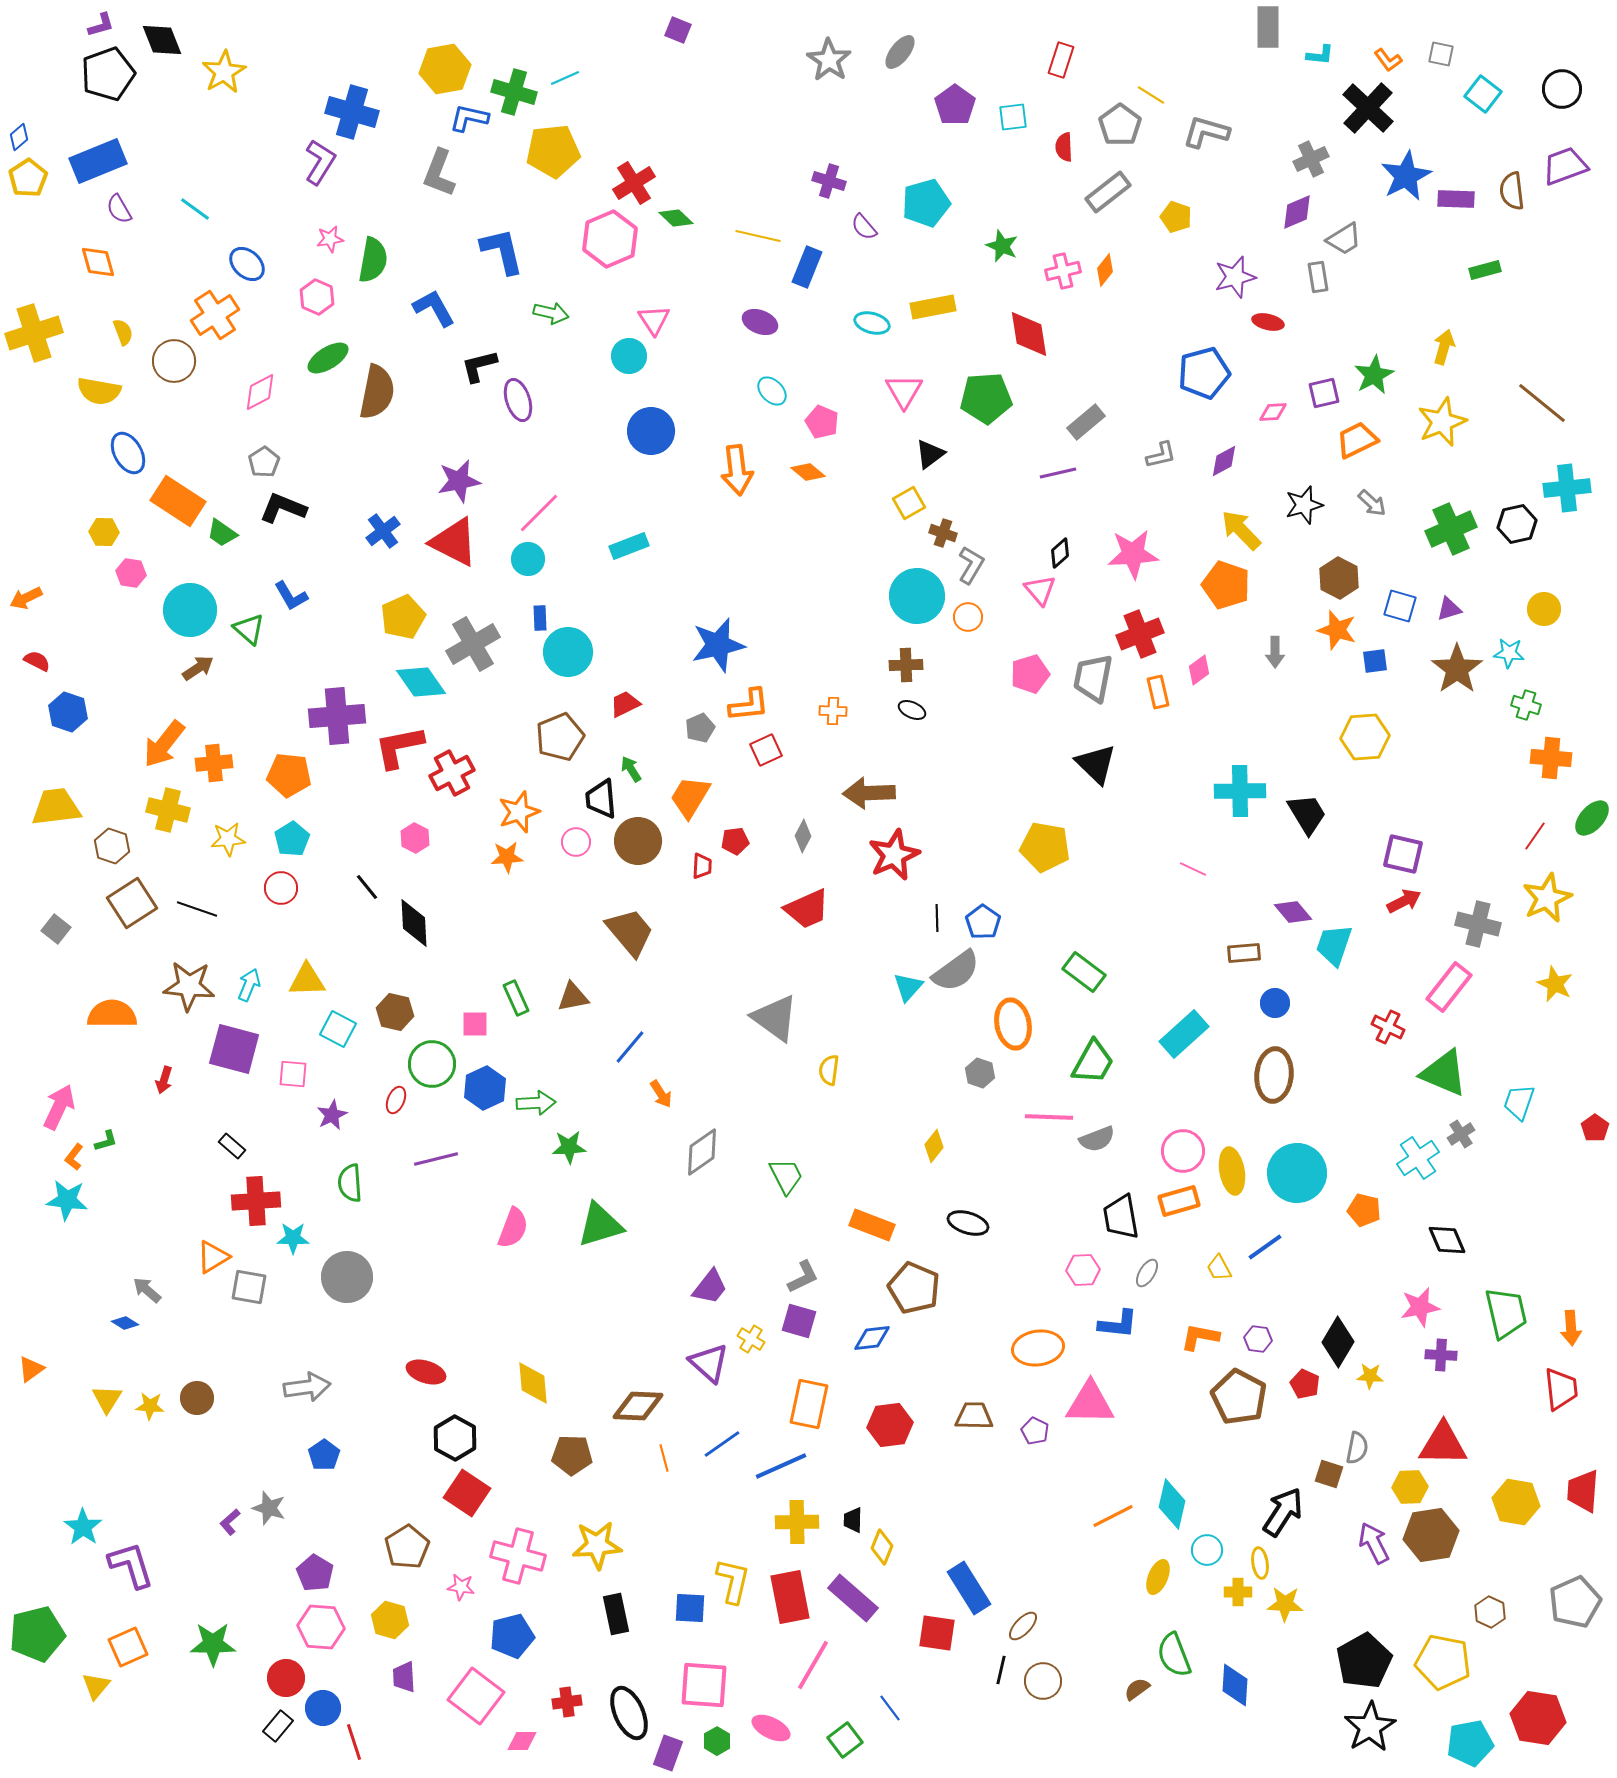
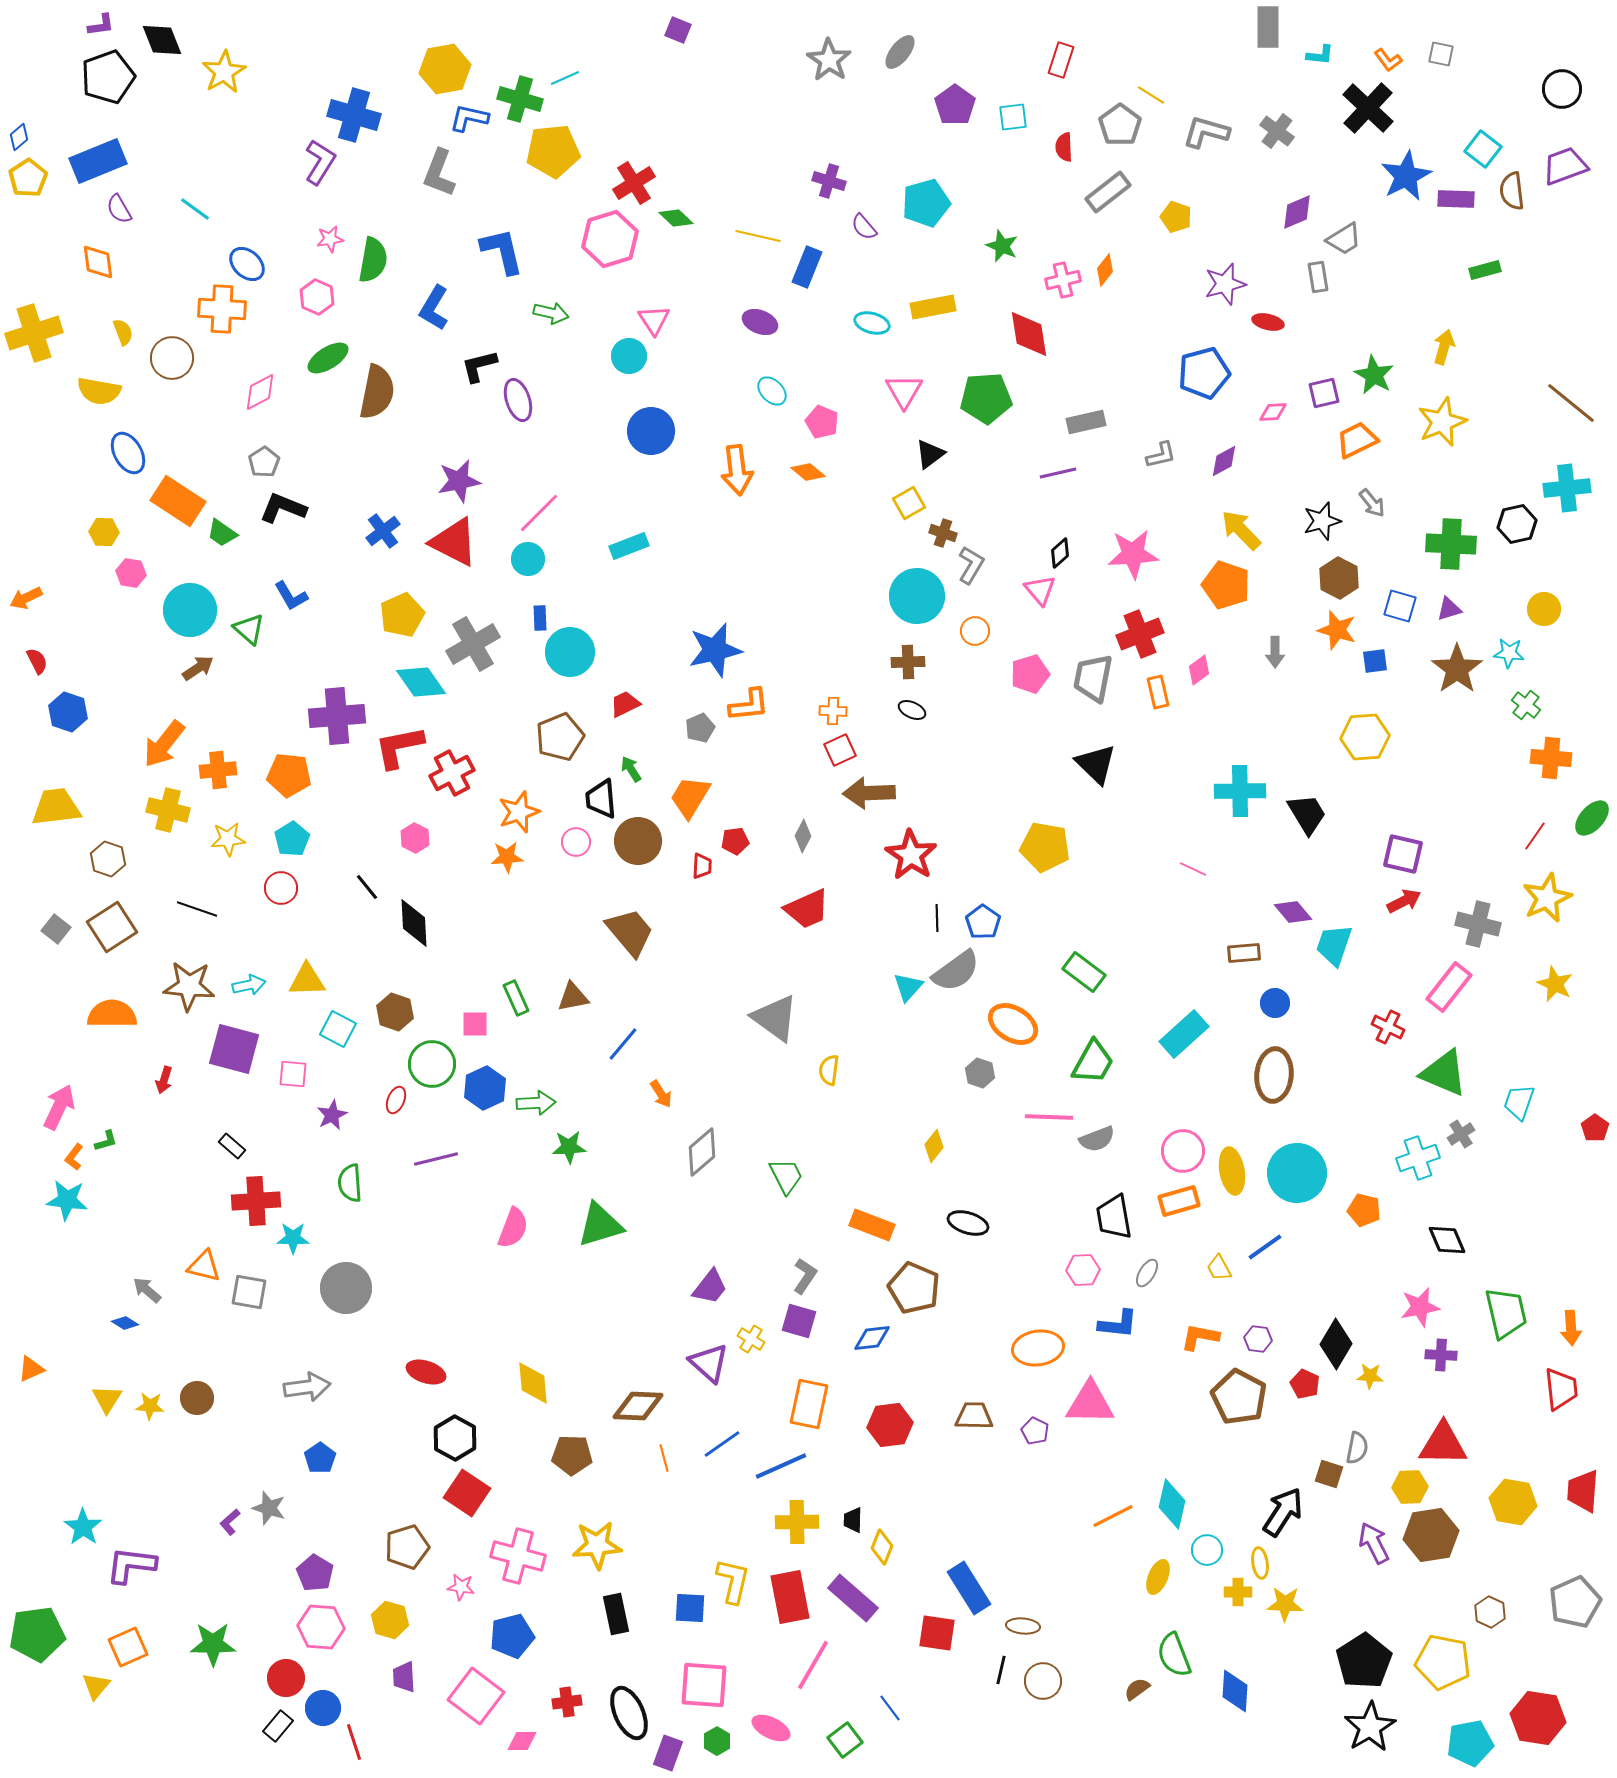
purple L-shape at (101, 25): rotated 8 degrees clockwise
black pentagon at (108, 74): moved 3 px down
green cross at (514, 92): moved 6 px right, 7 px down
cyan square at (1483, 94): moved 55 px down
blue cross at (352, 112): moved 2 px right, 3 px down
gray cross at (1311, 159): moved 34 px left, 28 px up; rotated 28 degrees counterclockwise
pink hexagon at (610, 239): rotated 6 degrees clockwise
orange diamond at (98, 262): rotated 9 degrees clockwise
pink cross at (1063, 271): moved 9 px down
purple star at (1235, 277): moved 10 px left, 7 px down
blue L-shape at (434, 308): rotated 120 degrees counterclockwise
orange cross at (215, 315): moved 7 px right, 6 px up; rotated 36 degrees clockwise
brown circle at (174, 361): moved 2 px left, 3 px up
green star at (1374, 375): rotated 15 degrees counterclockwise
brown line at (1542, 403): moved 29 px right
gray rectangle at (1086, 422): rotated 27 degrees clockwise
gray arrow at (1372, 503): rotated 8 degrees clockwise
black star at (1304, 505): moved 18 px right, 16 px down
green cross at (1451, 529): moved 15 px down; rotated 27 degrees clockwise
yellow pentagon at (403, 617): moved 1 px left, 2 px up
orange circle at (968, 617): moved 7 px right, 14 px down
blue star at (718, 645): moved 3 px left, 5 px down
cyan circle at (568, 652): moved 2 px right
red semicircle at (37, 661): rotated 36 degrees clockwise
brown cross at (906, 665): moved 2 px right, 3 px up
green cross at (1526, 705): rotated 20 degrees clockwise
red square at (766, 750): moved 74 px right
orange cross at (214, 763): moved 4 px right, 7 px down
brown hexagon at (112, 846): moved 4 px left, 13 px down
red star at (894, 855): moved 17 px right; rotated 15 degrees counterclockwise
brown square at (132, 903): moved 20 px left, 24 px down
cyan arrow at (249, 985): rotated 56 degrees clockwise
brown hexagon at (395, 1012): rotated 6 degrees clockwise
orange ellipse at (1013, 1024): rotated 48 degrees counterclockwise
blue line at (630, 1047): moved 7 px left, 3 px up
gray diamond at (702, 1152): rotated 6 degrees counterclockwise
cyan cross at (1418, 1158): rotated 15 degrees clockwise
black trapezoid at (1121, 1217): moved 7 px left
orange triangle at (213, 1257): moved 9 px left, 9 px down; rotated 45 degrees clockwise
gray circle at (347, 1277): moved 1 px left, 11 px down
gray L-shape at (803, 1277): moved 2 px right, 1 px up; rotated 30 degrees counterclockwise
gray square at (249, 1287): moved 5 px down
black diamond at (1338, 1342): moved 2 px left, 2 px down
orange triangle at (31, 1369): rotated 12 degrees clockwise
blue pentagon at (324, 1455): moved 4 px left, 3 px down
yellow hexagon at (1516, 1502): moved 3 px left
brown pentagon at (407, 1547): rotated 15 degrees clockwise
purple L-shape at (131, 1565): rotated 66 degrees counterclockwise
brown ellipse at (1023, 1626): rotated 52 degrees clockwise
green pentagon at (37, 1634): rotated 6 degrees clockwise
black pentagon at (1364, 1661): rotated 4 degrees counterclockwise
blue diamond at (1235, 1685): moved 6 px down
